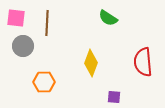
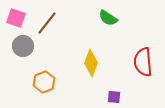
pink square: rotated 12 degrees clockwise
brown line: rotated 35 degrees clockwise
orange hexagon: rotated 20 degrees counterclockwise
